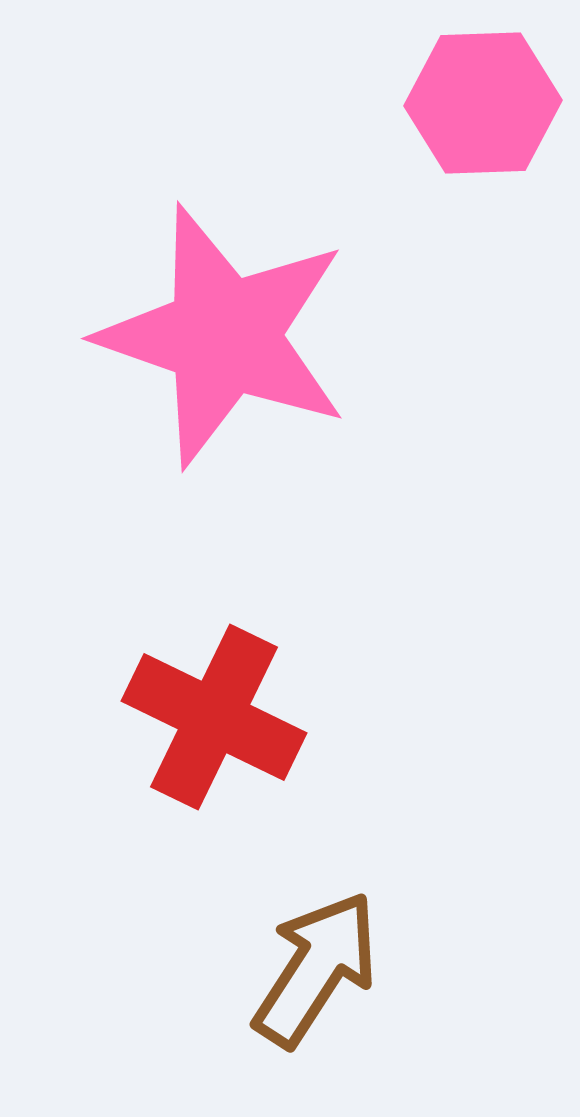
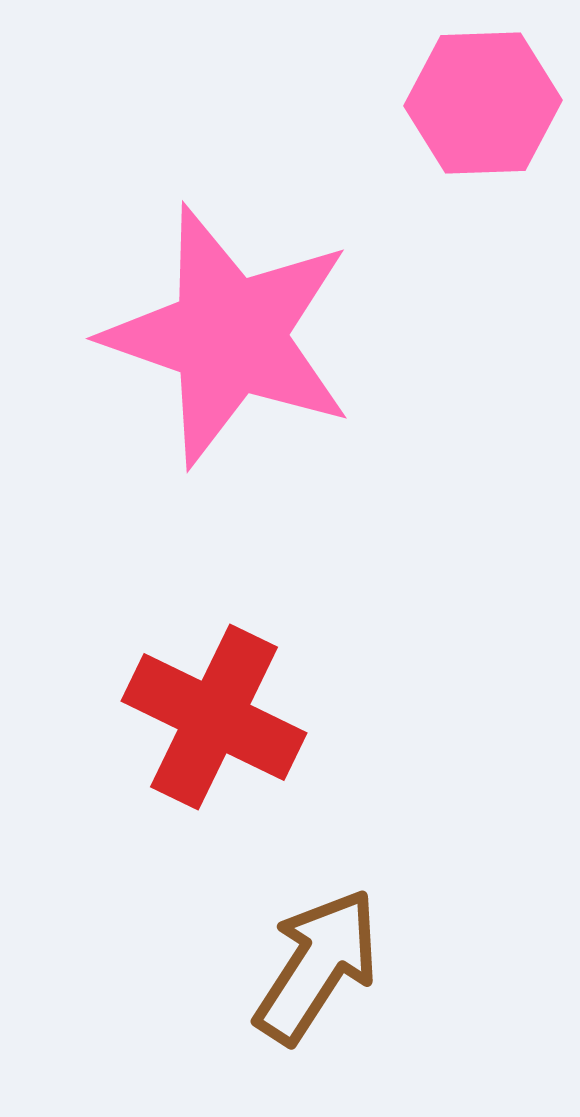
pink star: moved 5 px right
brown arrow: moved 1 px right, 3 px up
